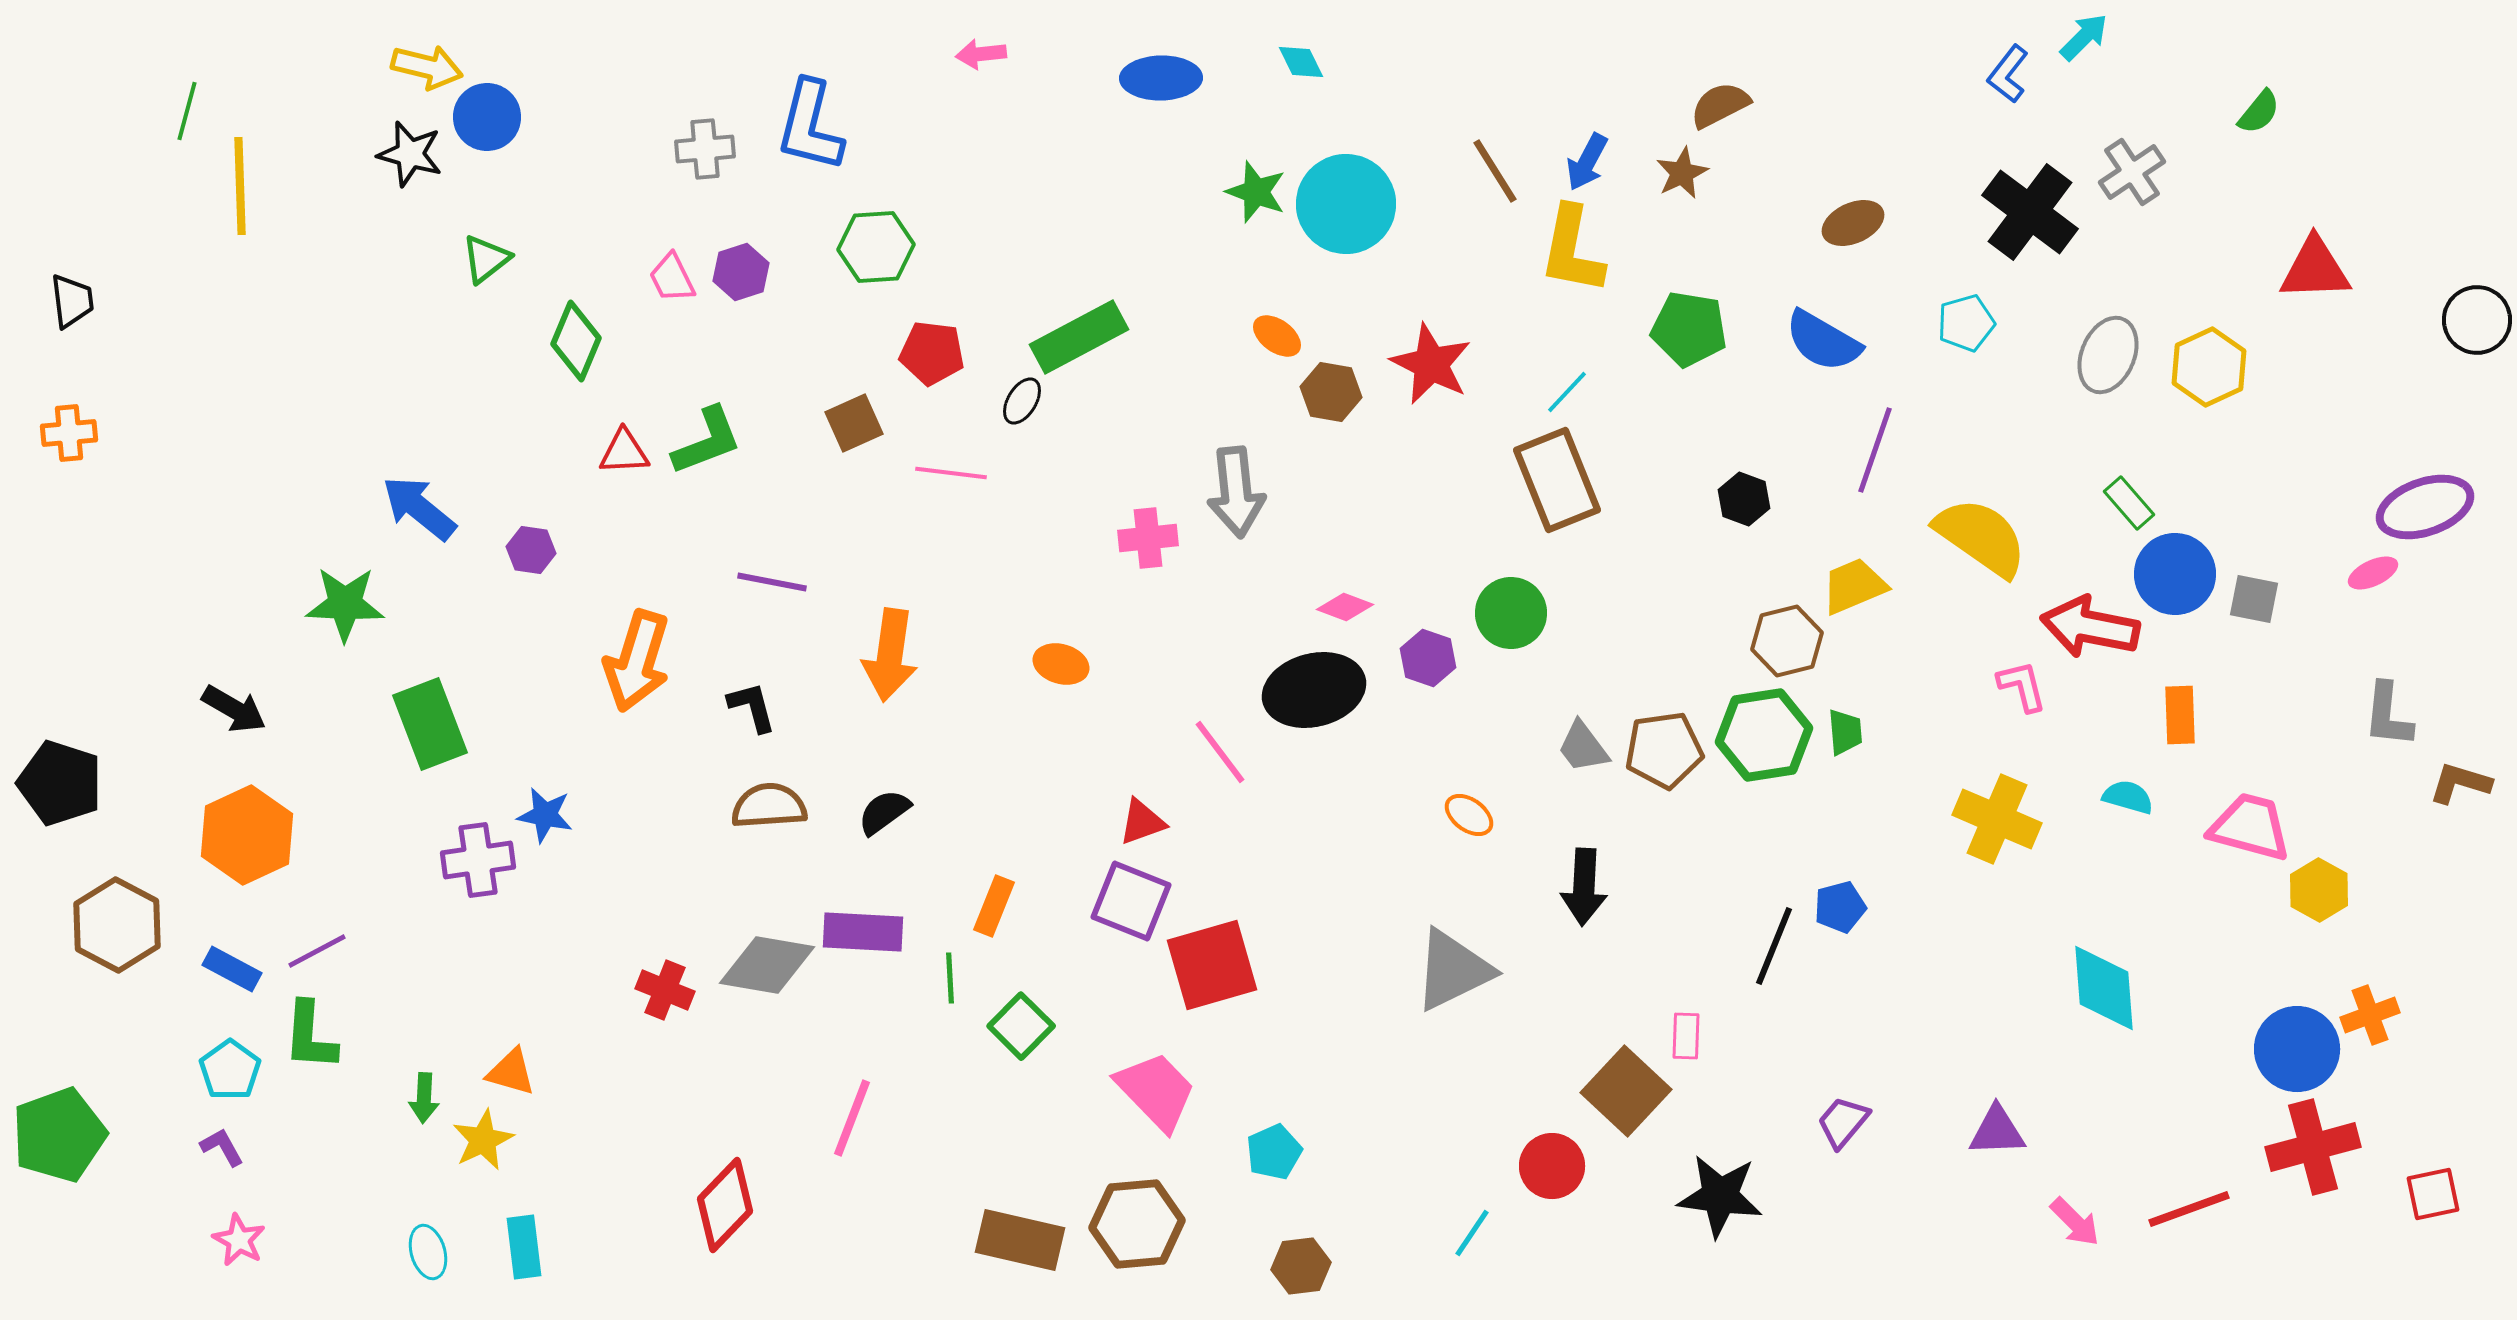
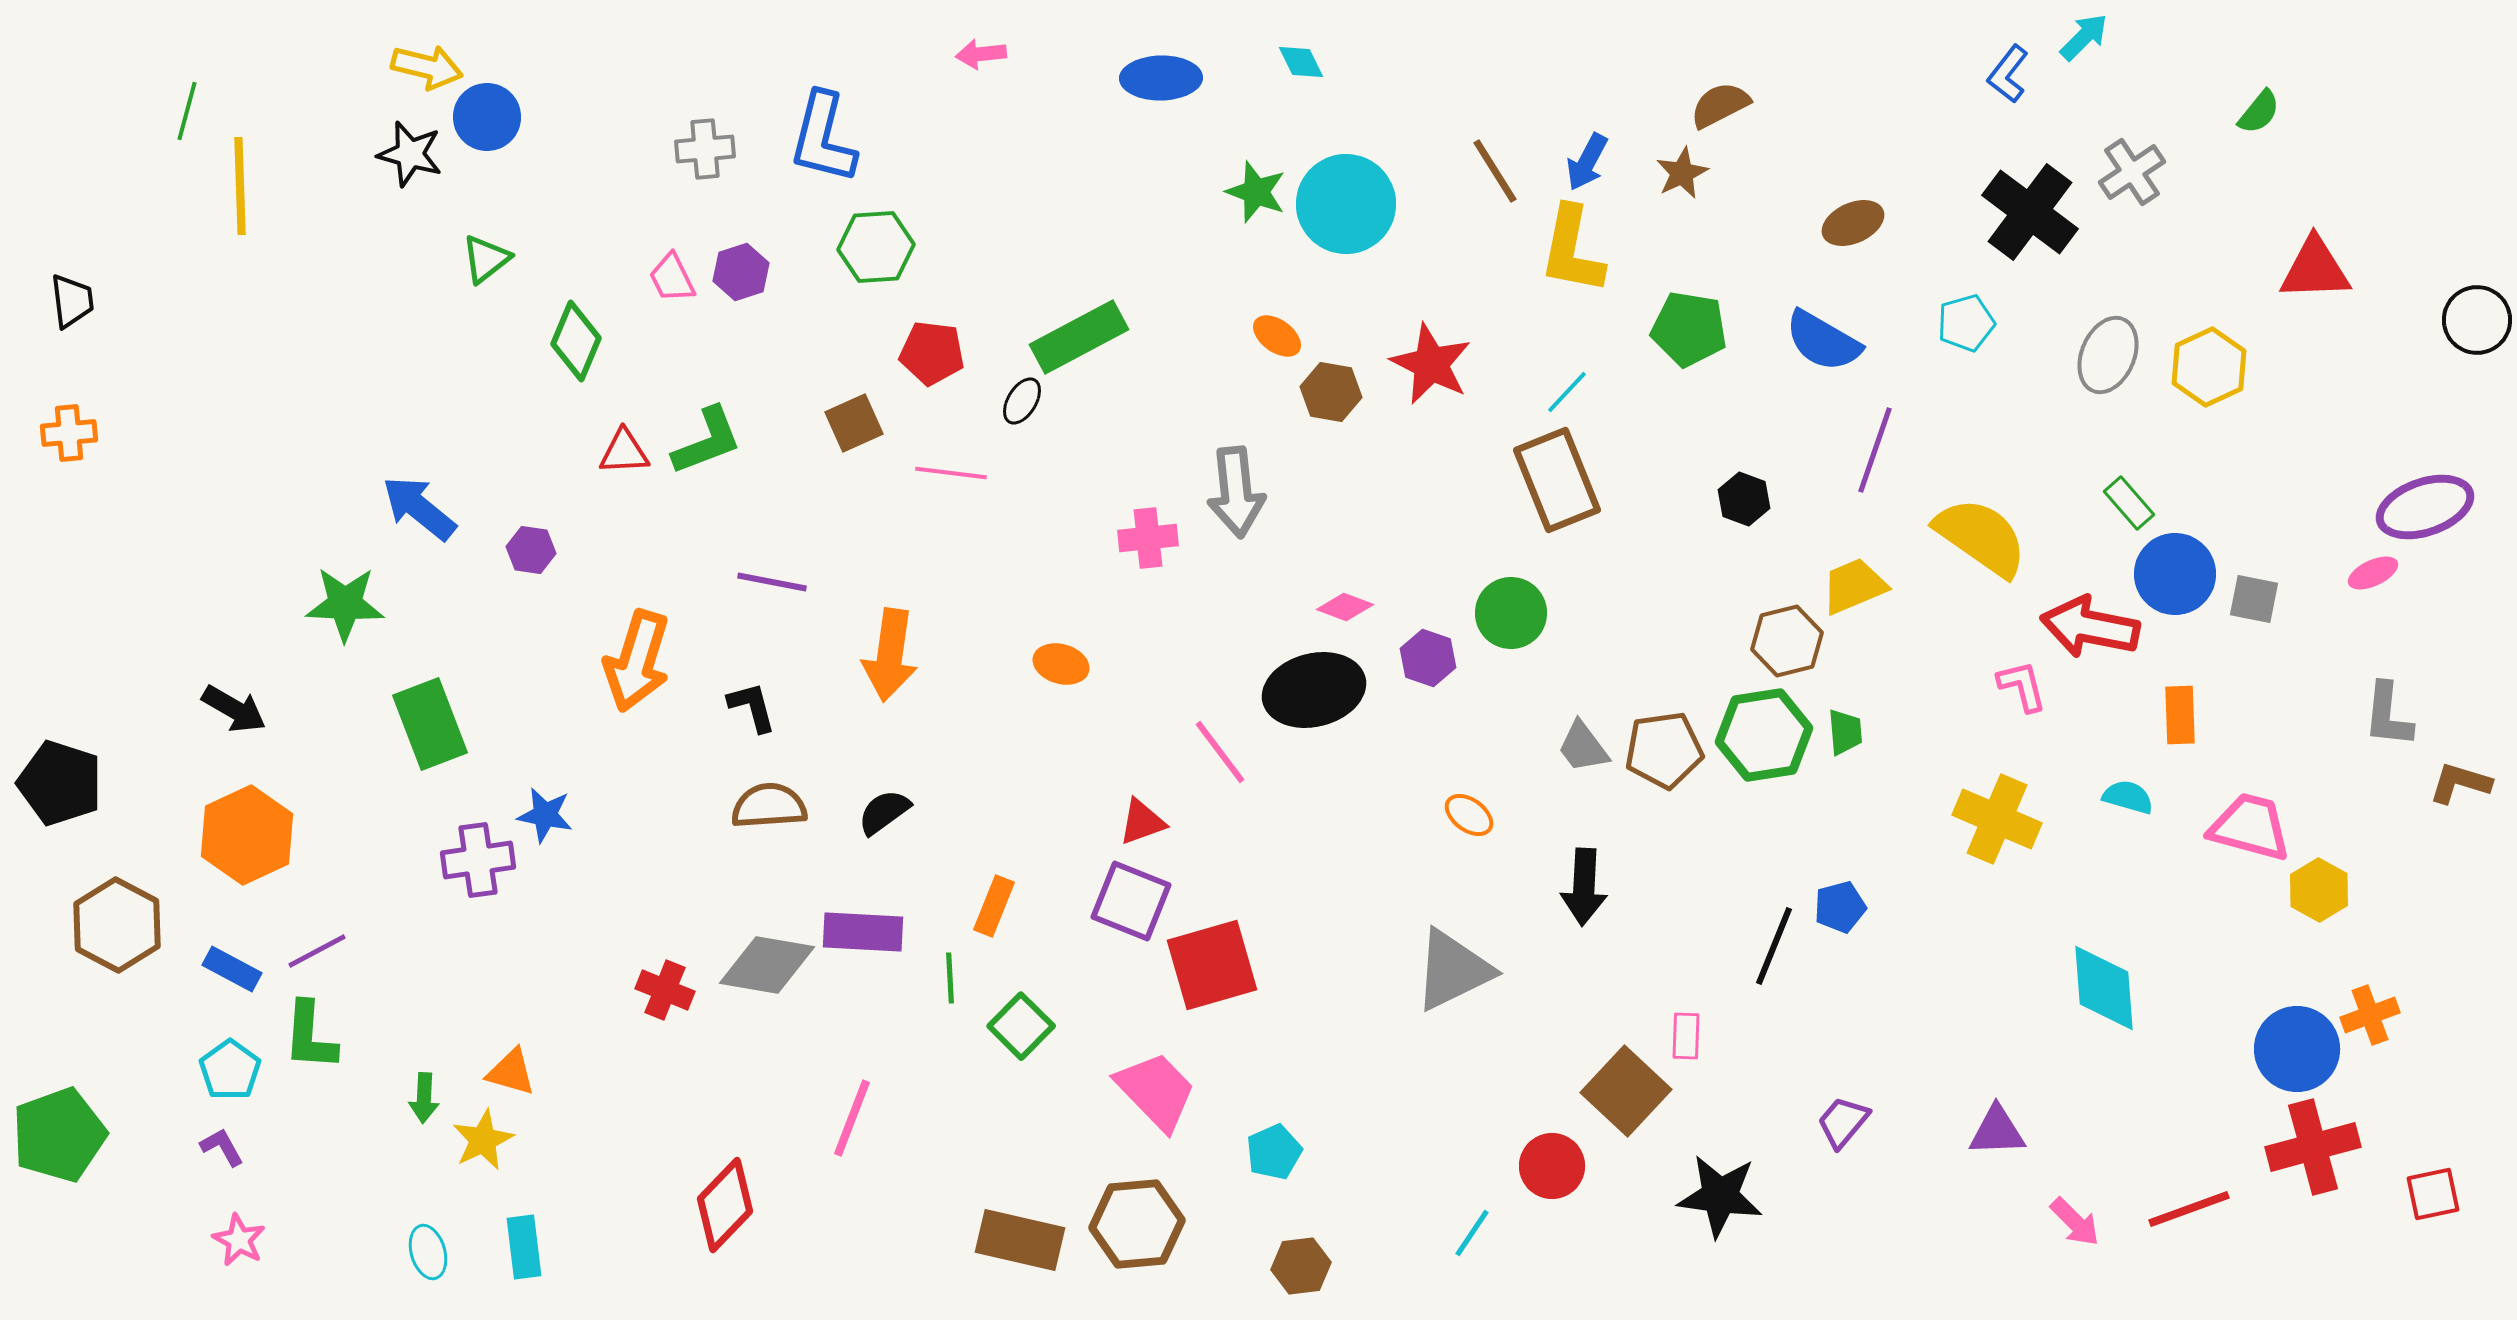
blue L-shape at (810, 126): moved 13 px right, 12 px down
